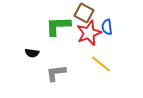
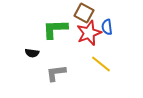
green L-shape: moved 3 px left, 3 px down
